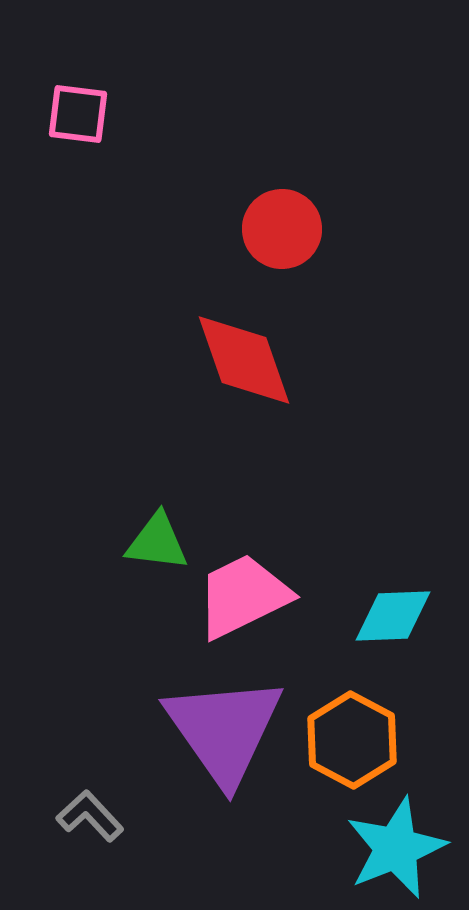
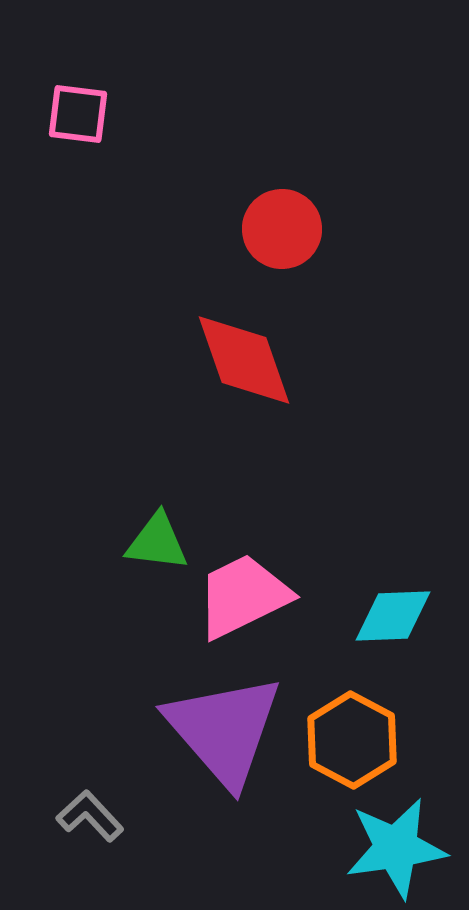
purple triangle: rotated 6 degrees counterclockwise
cyan star: rotated 14 degrees clockwise
